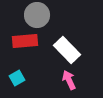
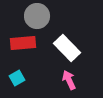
gray circle: moved 1 px down
red rectangle: moved 2 px left, 2 px down
white rectangle: moved 2 px up
